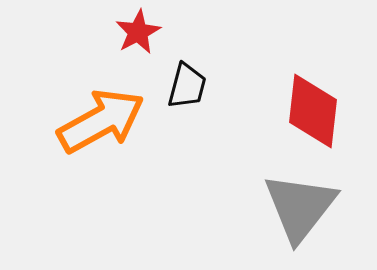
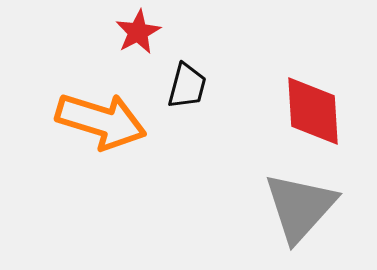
red diamond: rotated 10 degrees counterclockwise
orange arrow: rotated 46 degrees clockwise
gray triangle: rotated 4 degrees clockwise
